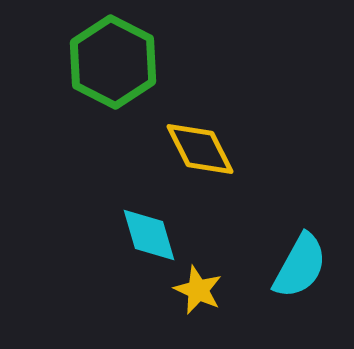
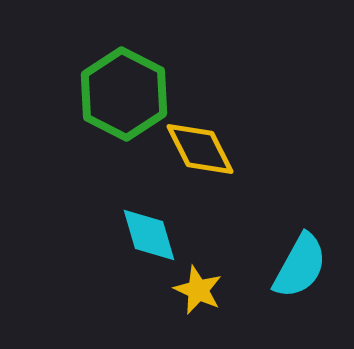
green hexagon: moved 11 px right, 32 px down
